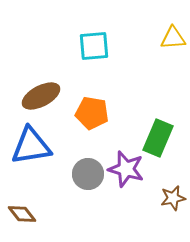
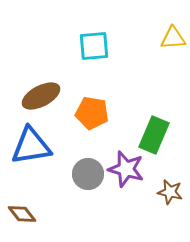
green rectangle: moved 4 px left, 3 px up
brown star: moved 3 px left, 6 px up; rotated 25 degrees clockwise
